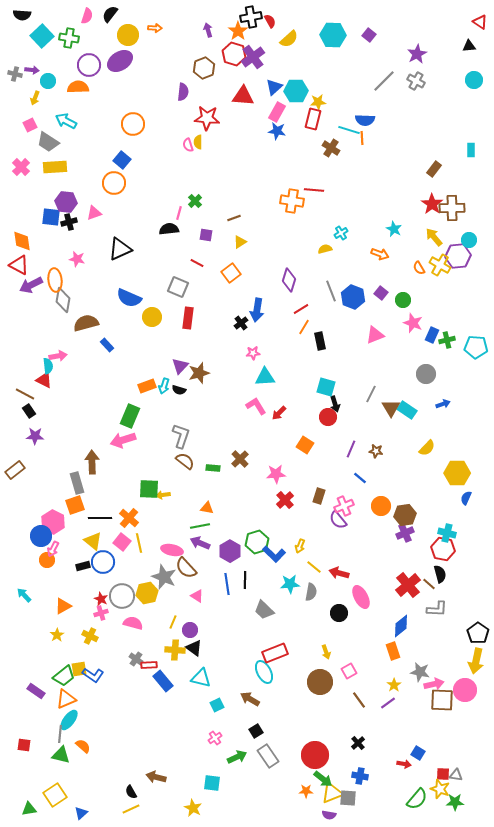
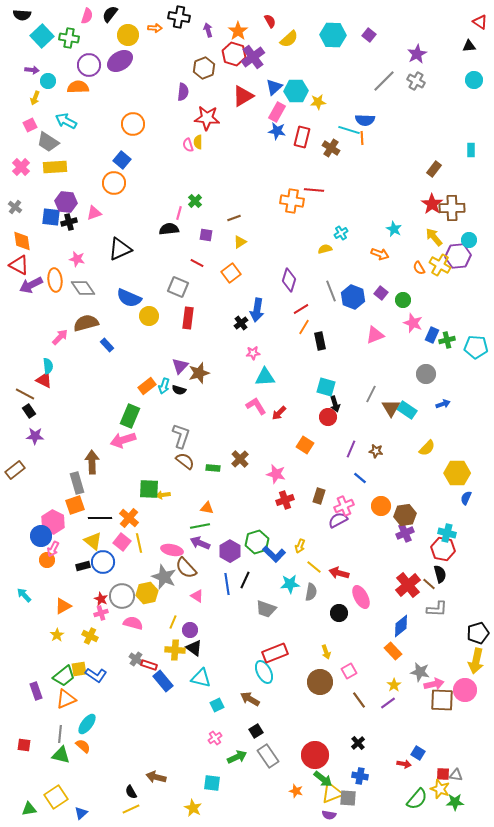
black cross at (251, 17): moved 72 px left; rotated 20 degrees clockwise
gray cross at (15, 74): moved 133 px down; rotated 24 degrees clockwise
red triangle at (243, 96): rotated 35 degrees counterclockwise
red rectangle at (313, 119): moved 11 px left, 18 px down
gray diamond at (63, 300): moved 20 px right, 12 px up; rotated 45 degrees counterclockwise
yellow circle at (152, 317): moved 3 px left, 1 px up
pink arrow at (58, 356): moved 2 px right, 19 px up; rotated 36 degrees counterclockwise
orange rectangle at (147, 386): rotated 18 degrees counterclockwise
pink star at (276, 474): rotated 18 degrees clockwise
red cross at (285, 500): rotated 24 degrees clockwise
purple semicircle at (338, 520): rotated 102 degrees clockwise
black line at (245, 580): rotated 24 degrees clockwise
gray trapezoid at (264, 610): moved 2 px right, 1 px up; rotated 25 degrees counterclockwise
black pentagon at (478, 633): rotated 20 degrees clockwise
orange rectangle at (393, 651): rotated 24 degrees counterclockwise
red rectangle at (149, 665): rotated 21 degrees clockwise
blue L-shape at (93, 675): moved 3 px right
purple rectangle at (36, 691): rotated 36 degrees clockwise
cyan ellipse at (69, 720): moved 18 px right, 4 px down
orange star at (306, 791): moved 10 px left; rotated 16 degrees clockwise
yellow square at (55, 795): moved 1 px right, 2 px down
